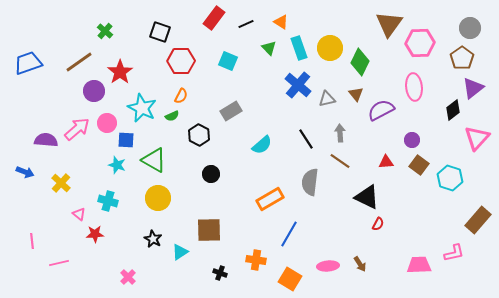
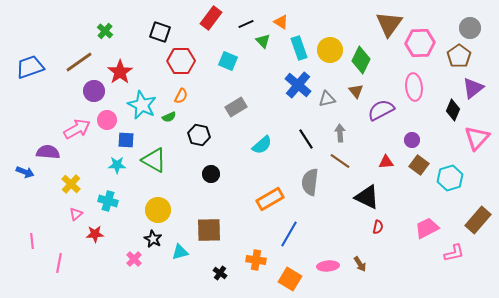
red rectangle at (214, 18): moved 3 px left
green triangle at (269, 48): moved 6 px left, 7 px up
yellow circle at (330, 48): moved 2 px down
brown pentagon at (462, 58): moved 3 px left, 2 px up
green diamond at (360, 62): moved 1 px right, 2 px up
blue trapezoid at (28, 63): moved 2 px right, 4 px down
brown triangle at (356, 94): moved 3 px up
cyan star at (142, 108): moved 3 px up
black diamond at (453, 110): rotated 30 degrees counterclockwise
gray rectangle at (231, 111): moved 5 px right, 4 px up
green semicircle at (172, 116): moved 3 px left, 1 px down
pink circle at (107, 123): moved 3 px up
pink arrow at (77, 129): rotated 12 degrees clockwise
black hexagon at (199, 135): rotated 15 degrees counterclockwise
purple semicircle at (46, 140): moved 2 px right, 12 px down
cyan star at (117, 165): rotated 18 degrees counterclockwise
cyan hexagon at (450, 178): rotated 25 degrees clockwise
yellow cross at (61, 183): moved 10 px right, 1 px down
yellow circle at (158, 198): moved 12 px down
pink triangle at (79, 214): moved 3 px left; rotated 40 degrees clockwise
red semicircle at (378, 224): moved 3 px down; rotated 16 degrees counterclockwise
cyan triangle at (180, 252): rotated 18 degrees clockwise
pink line at (59, 263): rotated 66 degrees counterclockwise
pink trapezoid at (419, 265): moved 8 px right, 37 px up; rotated 25 degrees counterclockwise
black cross at (220, 273): rotated 16 degrees clockwise
pink cross at (128, 277): moved 6 px right, 18 px up
